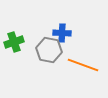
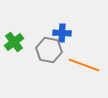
green cross: rotated 18 degrees counterclockwise
orange line: moved 1 px right
